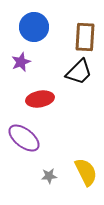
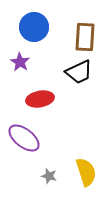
purple star: moved 1 px left; rotated 18 degrees counterclockwise
black trapezoid: rotated 20 degrees clockwise
yellow semicircle: rotated 8 degrees clockwise
gray star: rotated 21 degrees clockwise
